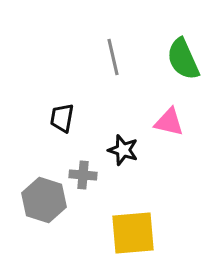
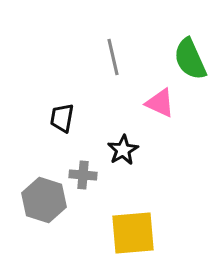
green semicircle: moved 7 px right
pink triangle: moved 9 px left, 19 px up; rotated 12 degrees clockwise
black star: rotated 24 degrees clockwise
